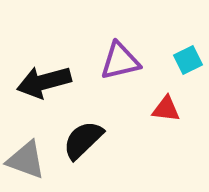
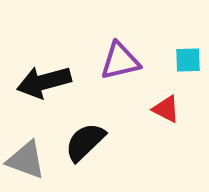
cyan square: rotated 24 degrees clockwise
red triangle: rotated 20 degrees clockwise
black semicircle: moved 2 px right, 2 px down
